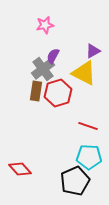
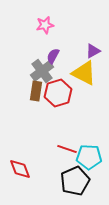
gray cross: moved 1 px left, 2 px down
red line: moved 21 px left, 23 px down
red diamond: rotated 20 degrees clockwise
